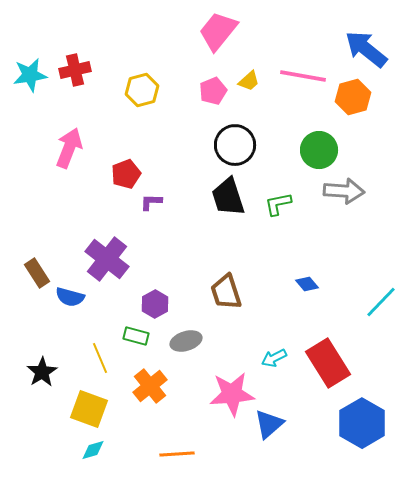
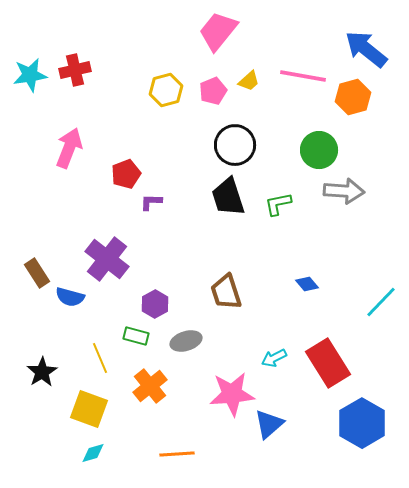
yellow hexagon: moved 24 px right
cyan diamond: moved 3 px down
